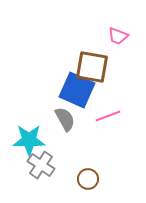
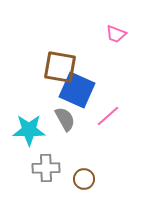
pink trapezoid: moved 2 px left, 2 px up
brown square: moved 32 px left
pink line: rotated 20 degrees counterclockwise
cyan star: moved 10 px up
gray cross: moved 5 px right, 3 px down; rotated 36 degrees counterclockwise
brown circle: moved 4 px left
